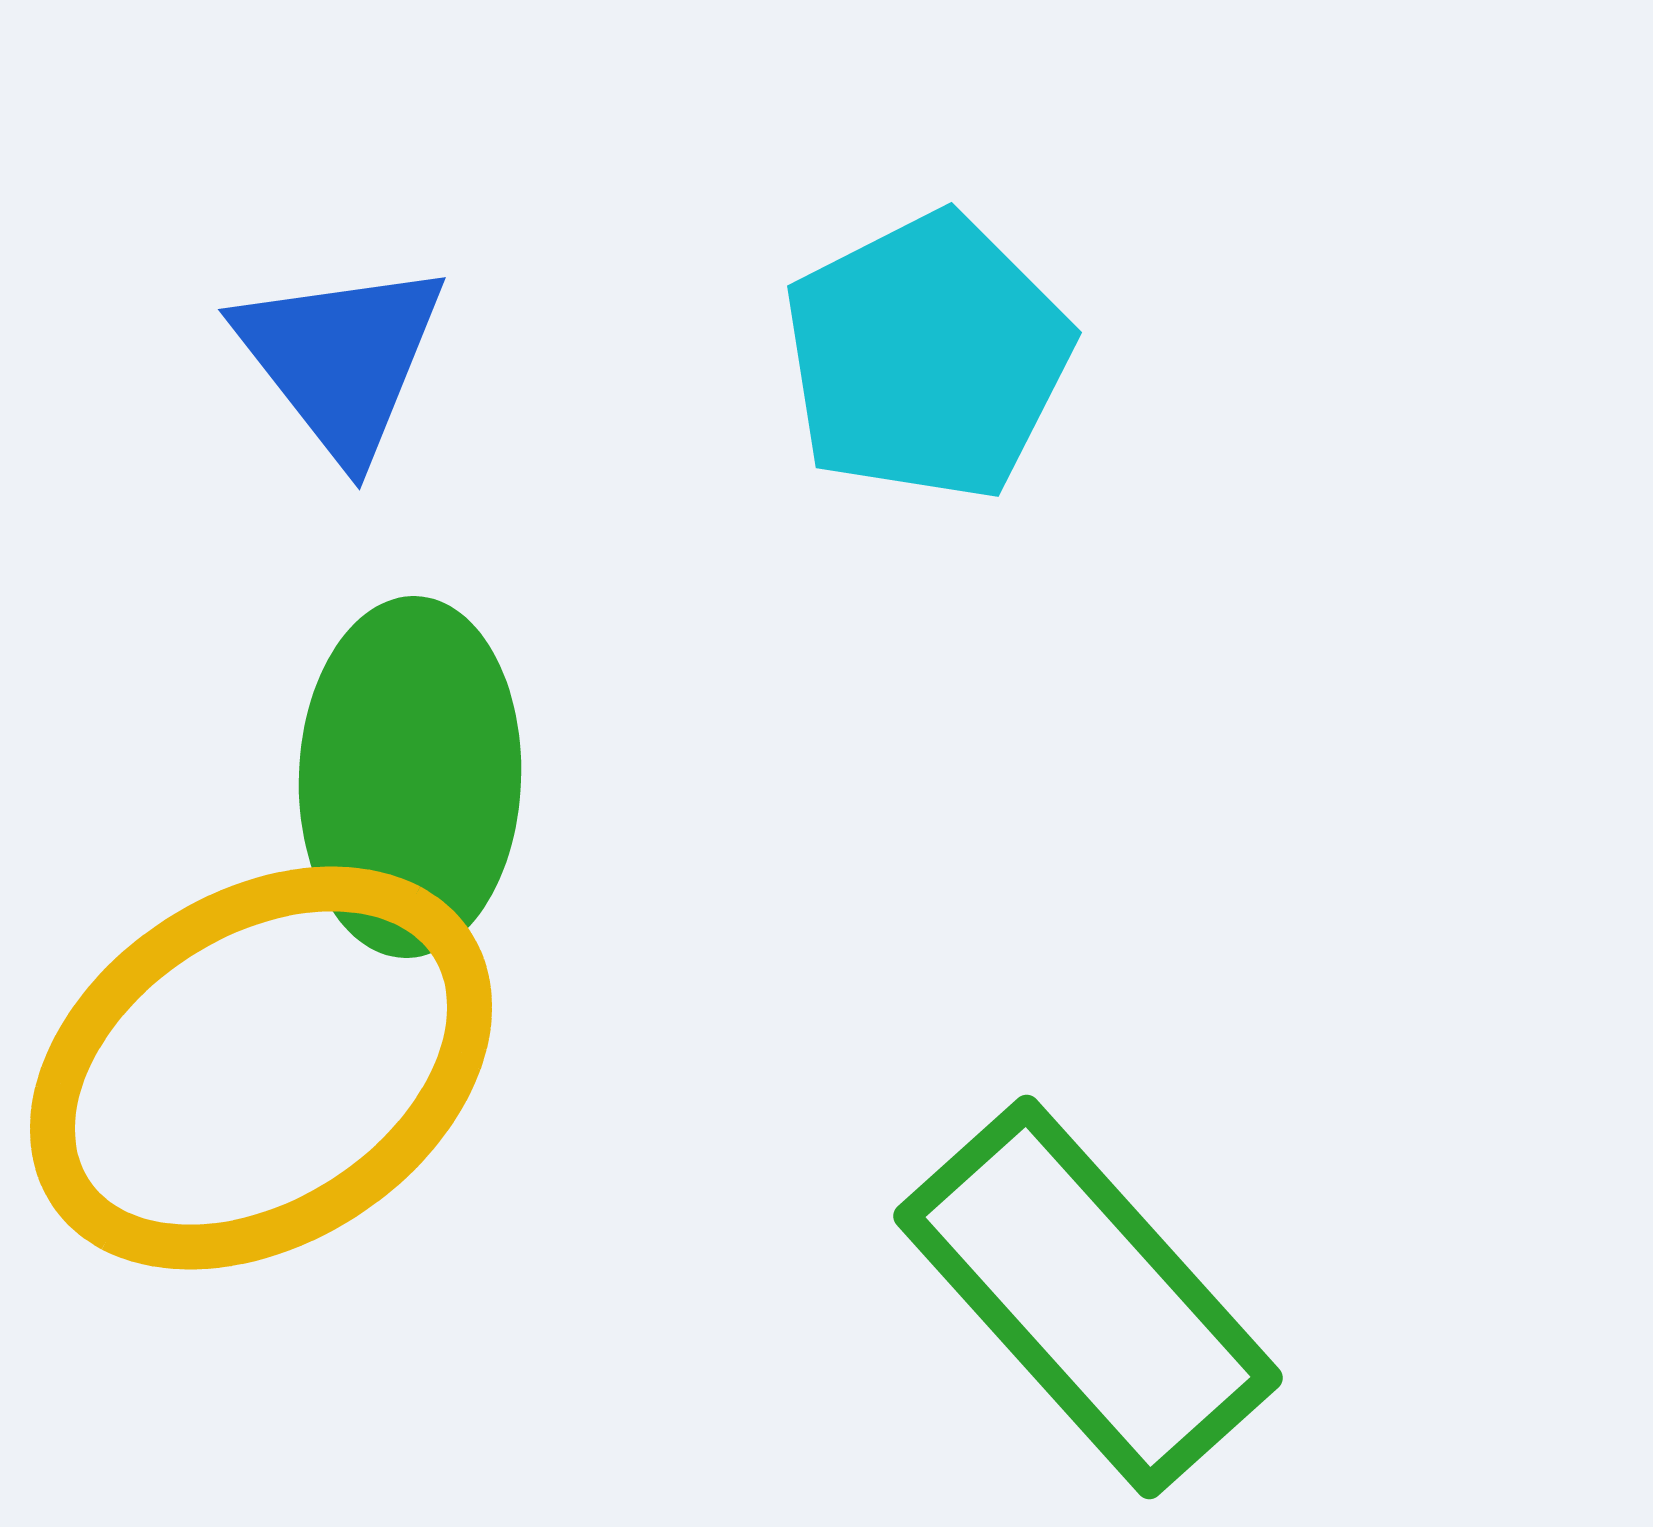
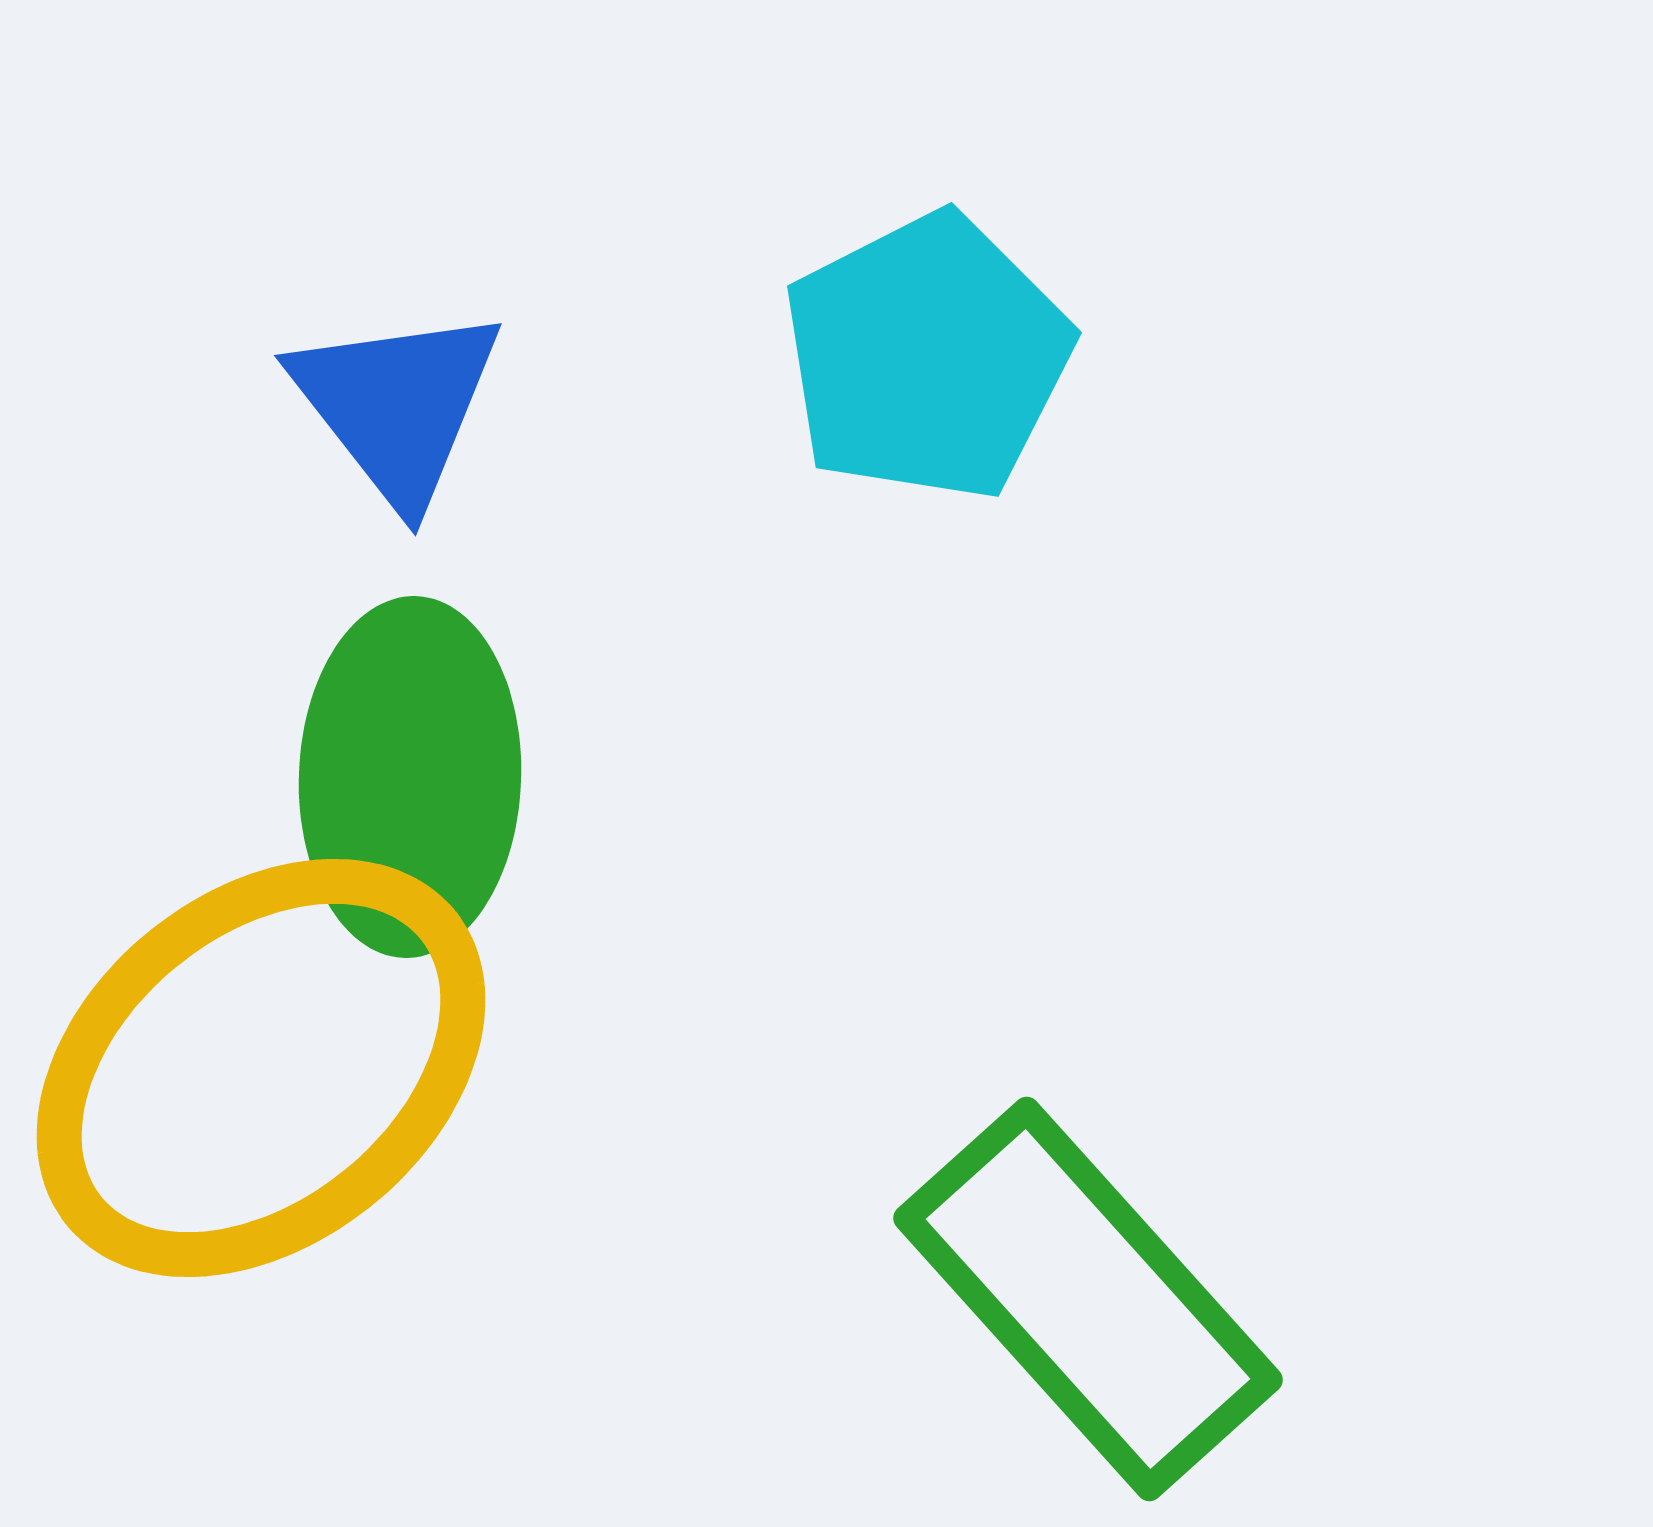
blue triangle: moved 56 px right, 46 px down
yellow ellipse: rotated 6 degrees counterclockwise
green rectangle: moved 2 px down
